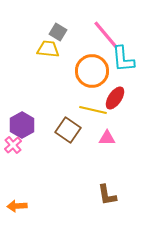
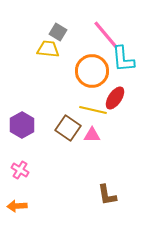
brown square: moved 2 px up
pink triangle: moved 15 px left, 3 px up
pink cross: moved 7 px right, 25 px down; rotated 18 degrees counterclockwise
